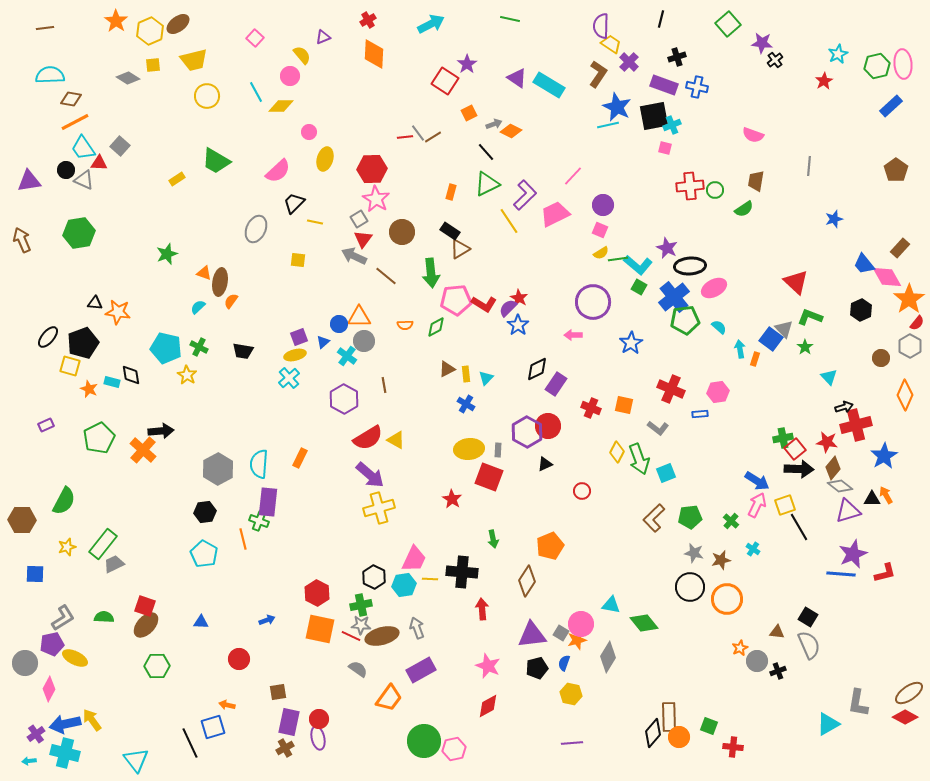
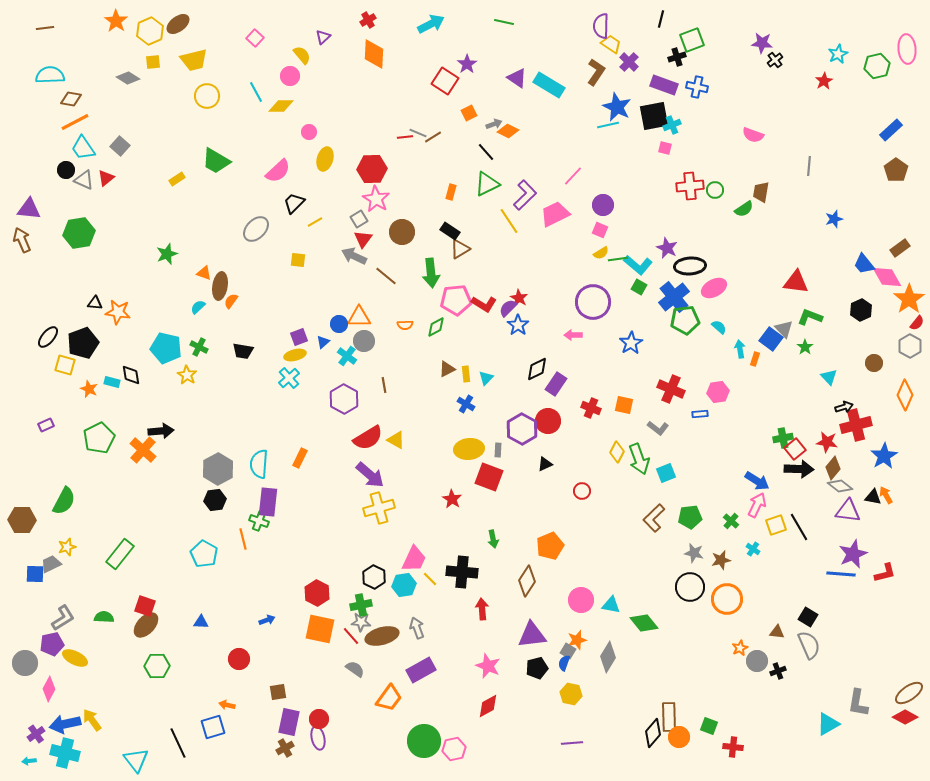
green line at (510, 19): moved 6 px left, 3 px down
green square at (728, 24): moved 36 px left, 16 px down; rotated 20 degrees clockwise
purple triangle at (323, 37): rotated 21 degrees counterclockwise
pink ellipse at (903, 64): moved 4 px right, 15 px up
yellow square at (153, 65): moved 3 px up
brown L-shape at (598, 74): moved 2 px left, 2 px up
blue rectangle at (891, 106): moved 24 px down
orange diamond at (511, 131): moved 3 px left
gray line at (418, 133): rotated 30 degrees counterclockwise
red triangle at (99, 163): moved 7 px right, 15 px down; rotated 42 degrees counterclockwise
purple triangle at (29, 181): moved 28 px down; rotated 15 degrees clockwise
brown trapezoid at (756, 181): moved 5 px right, 11 px down
yellow line at (315, 222): rotated 42 degrees counterclockwise
gray ellipse at (256, 229): rotated 20 degrees clockwise
brown rectangle at (900, 248): rotated 12 degrees clockwise
brown ellipse at (220, 282): moved 4 px down
red triangle at (796, 282): rotated 36 degrees counterclockwise
brown circle at (881, 358): moved 7 px left, 5 px down
yellow square at (70, 366): moved 5 px left, 1 px up
red circle at (548, 426): moved 5 px up
purple hexagon at (527, 432): moved 5 px left, 3 px up
black triangle at (872, 499): moved 1 px right, 2 px up; rotated 12 degrees clockwise
yellow square at (785, 505): moved 9 px left, 20 px down
purple triangle at (848, 511): rotated 24 degrees clockwise
black hexagon at (205, 512): moved 10 px right, 12 px up
green rectangle at (103, 544): moved 17 px right, 10 px down
gray trapezoid at (114, 564): moved 63 px left
yellow line at (430, 579): rotated 42 degrees clockwise
pink circle at (581, 624): moved 24 px up
gray star at (361, 625): moved 3 px up
gray square at (561, 633): moved 7 px right, 18 px down
red line at (351, 636): rotated 24 degrees clockwise
gray semicircle at (358, 669): moved 3 px left
black line at (190, 743): moved 12 px left
